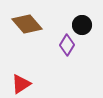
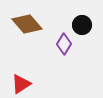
purple diamond: moved 3 px left, 1 px up
